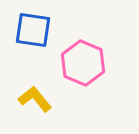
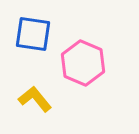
blue square: moved 4 px down
